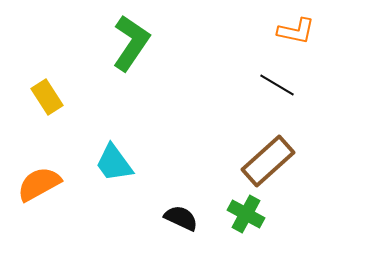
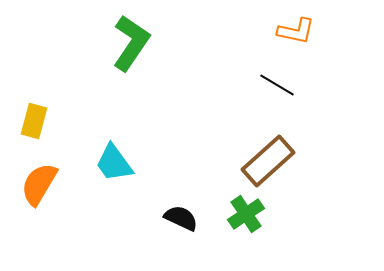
yellow rectangle: moved 13 px left, 24 px down; rotated 48 degrees clockwise
orange semicircle: rotated 30 degrees counterclockwise
green cross: rotated 27 degrees clockwise
